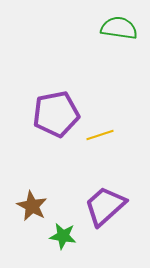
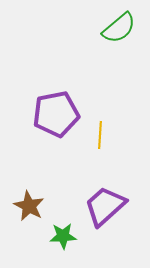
green semicircle: rotated 132 degrees clockwise
yellow line: rotated 68 degrees counterclockwise
brown star: moved 3 px left
green star: rotated 12 degrees counterclockwise
